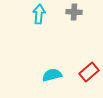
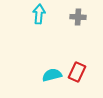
gray cross: moved 4 px right, 5 px down
red rectangle: moved 12 px left; rotated 24 degrees counterclockwise
